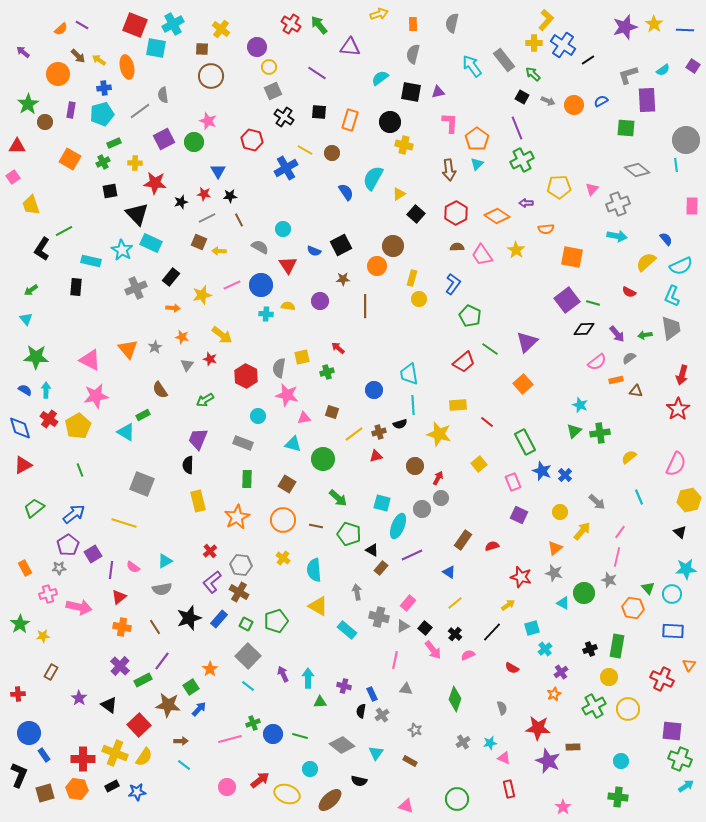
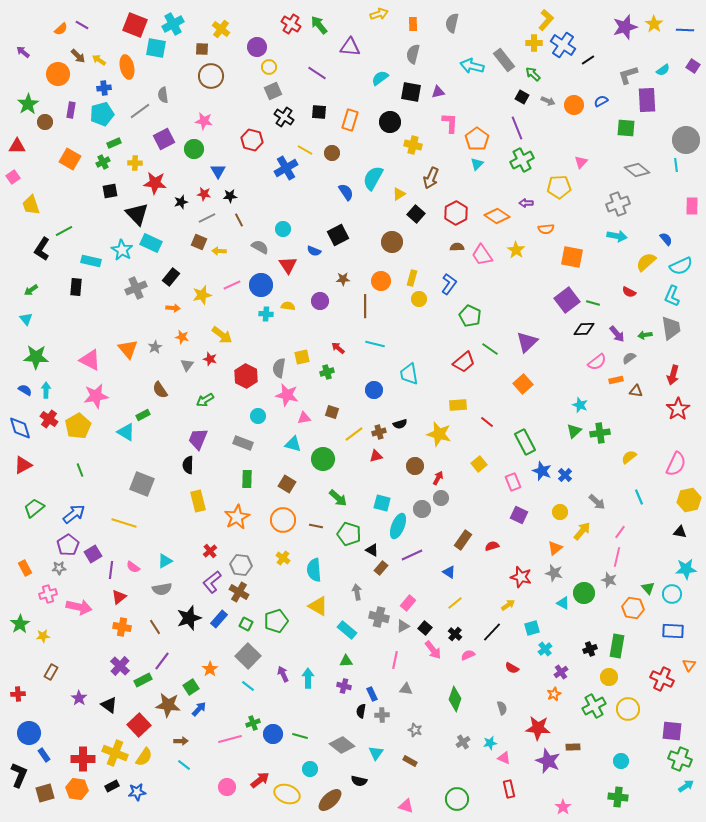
cyan arrow at (472, 66): rotated 40 degrees counterclockwise
pink star at (208, 121): moved 4 px left; rotated 12 degrees counterclockwise
green circle at (194, 142): moved 7 px down
yellow cross at (404, 145): moved 9 px right
brown arrow at (449, 170): moved 18 px left, 8 px down; rotated 30 degrees clockwise
pink triangle at (592, 189): moved 11 px left, 27 px up
black square at (341, 245): moved 3 px left, 10 px up
brown circle at (393, 246): moved 1 px left, 4 px up
orange circle at (377, 266): moved 4 px right, 15 px down
blue L-shape at (453, 284): moved 4 px left
red arrow at (682, 375): moved 9 px left
cyan line at (413, 405): moved 38 px left, 61 px up; rotated 72 degrees counterclockwise
black triangle at (680, 532): rotated 32 degrees counterclockwise
green triangle at (320, 702): moved 26 px right, 41 px up
gray cross at (382, 715): rotated 32 degrees clockwise
